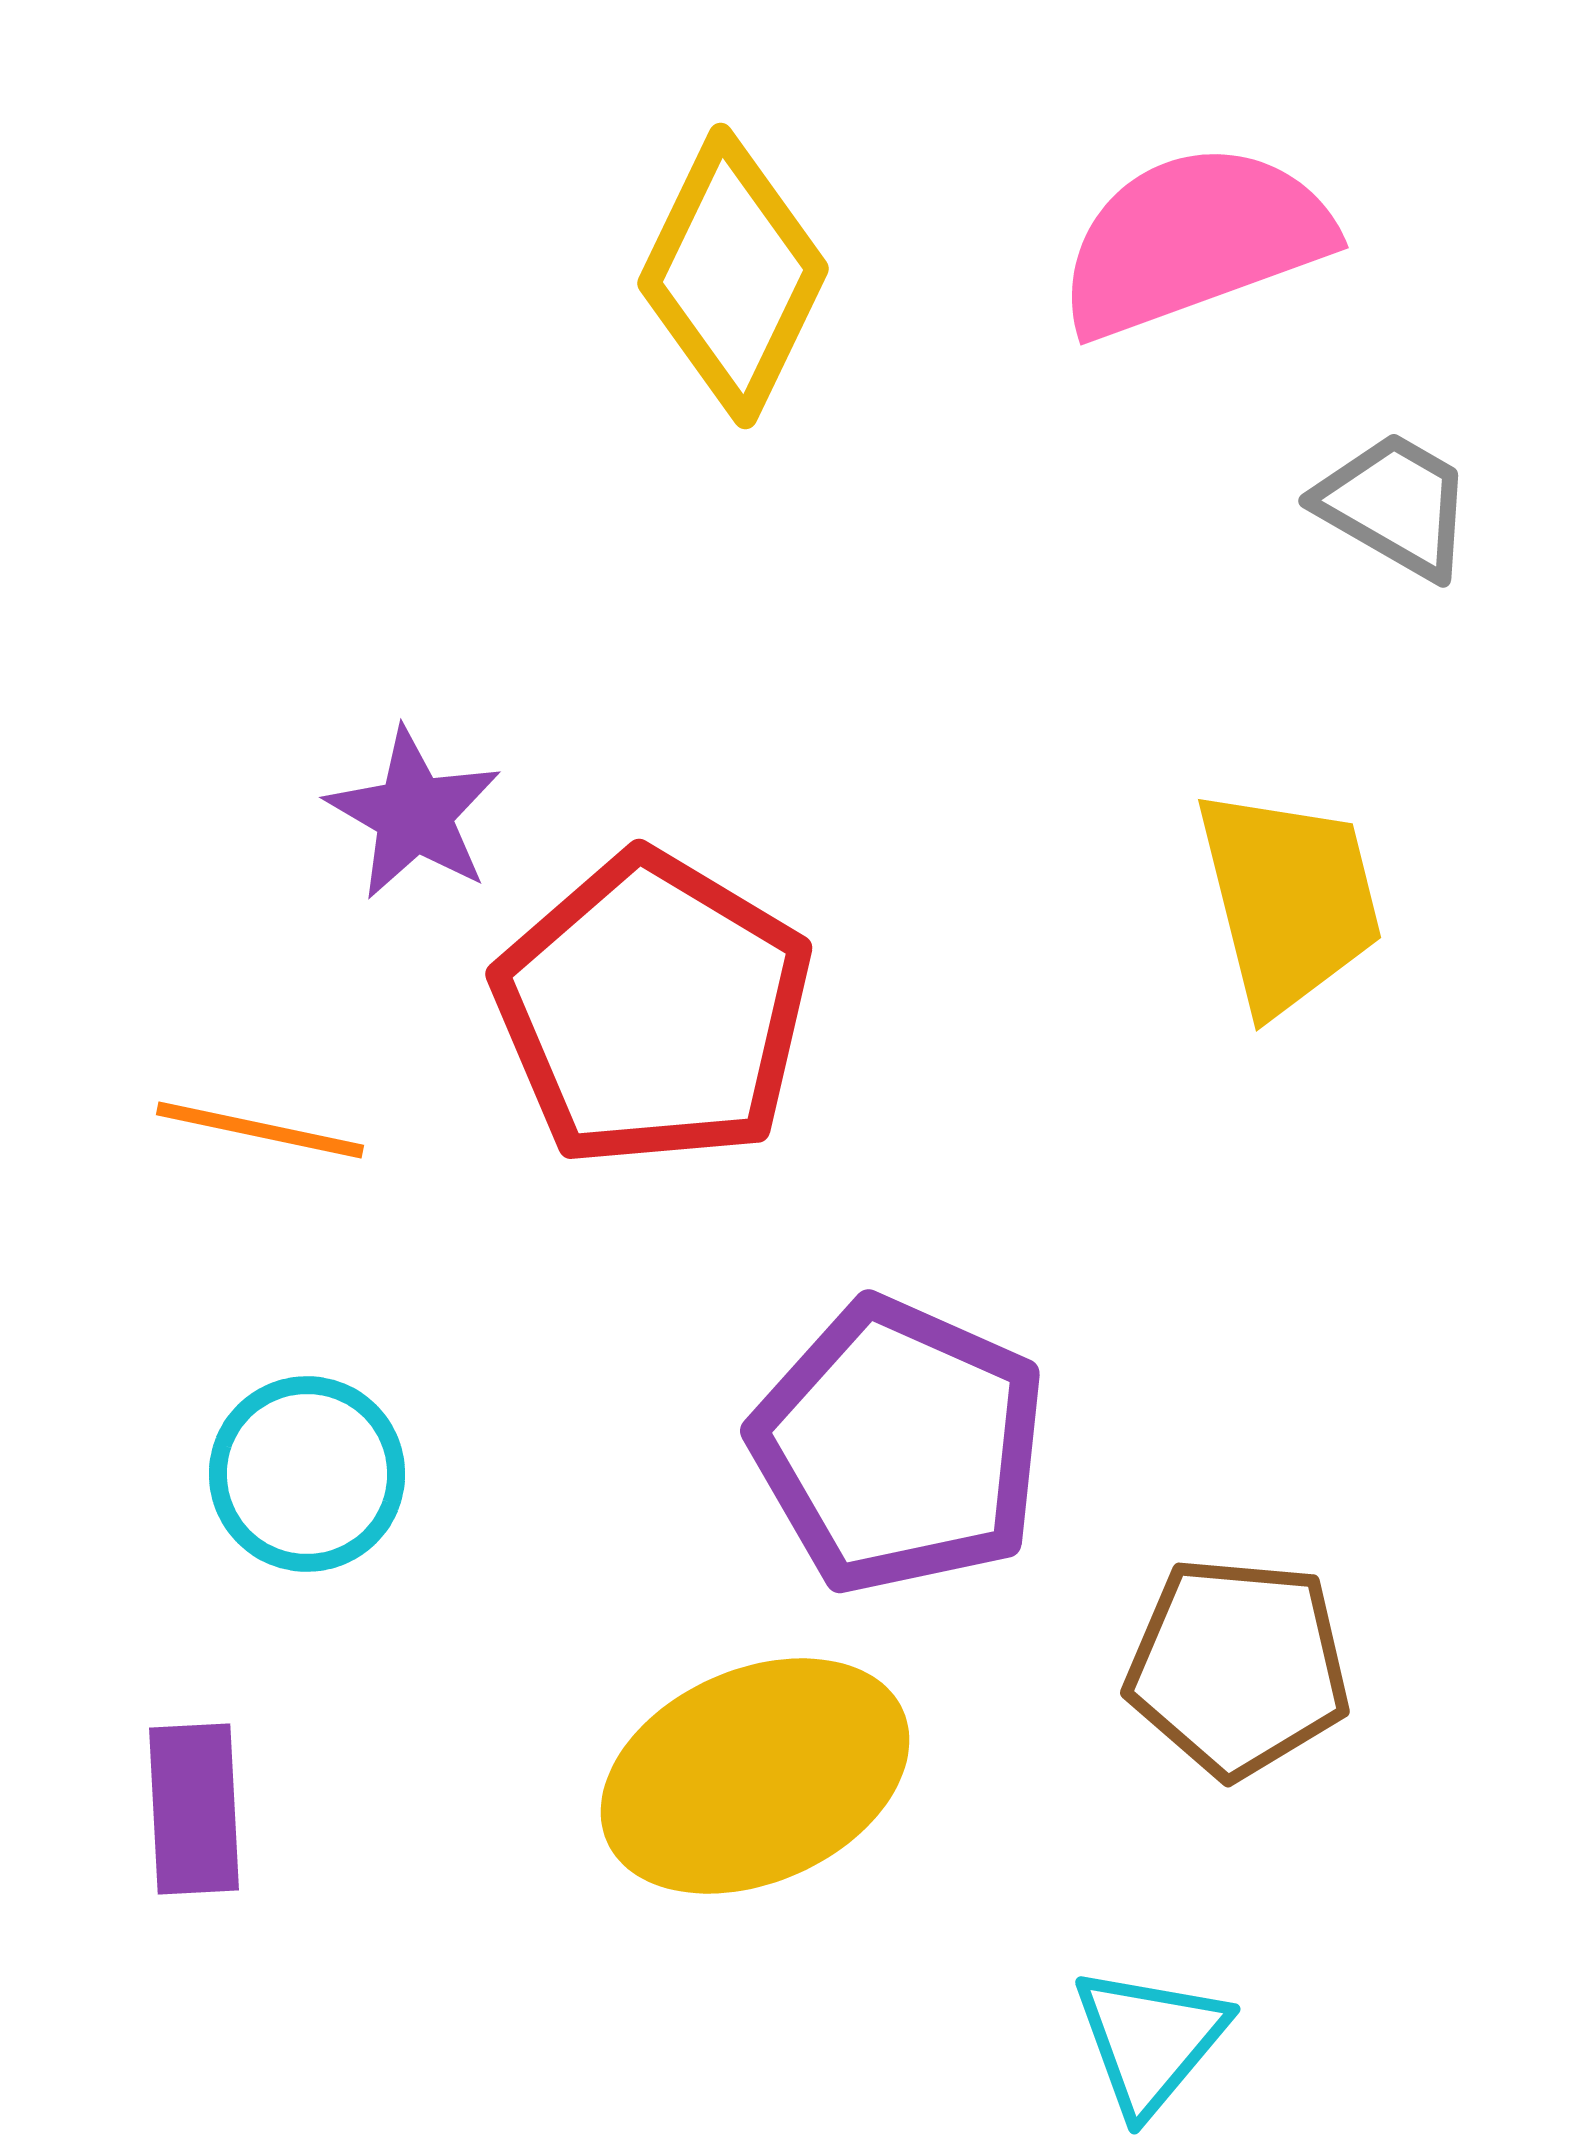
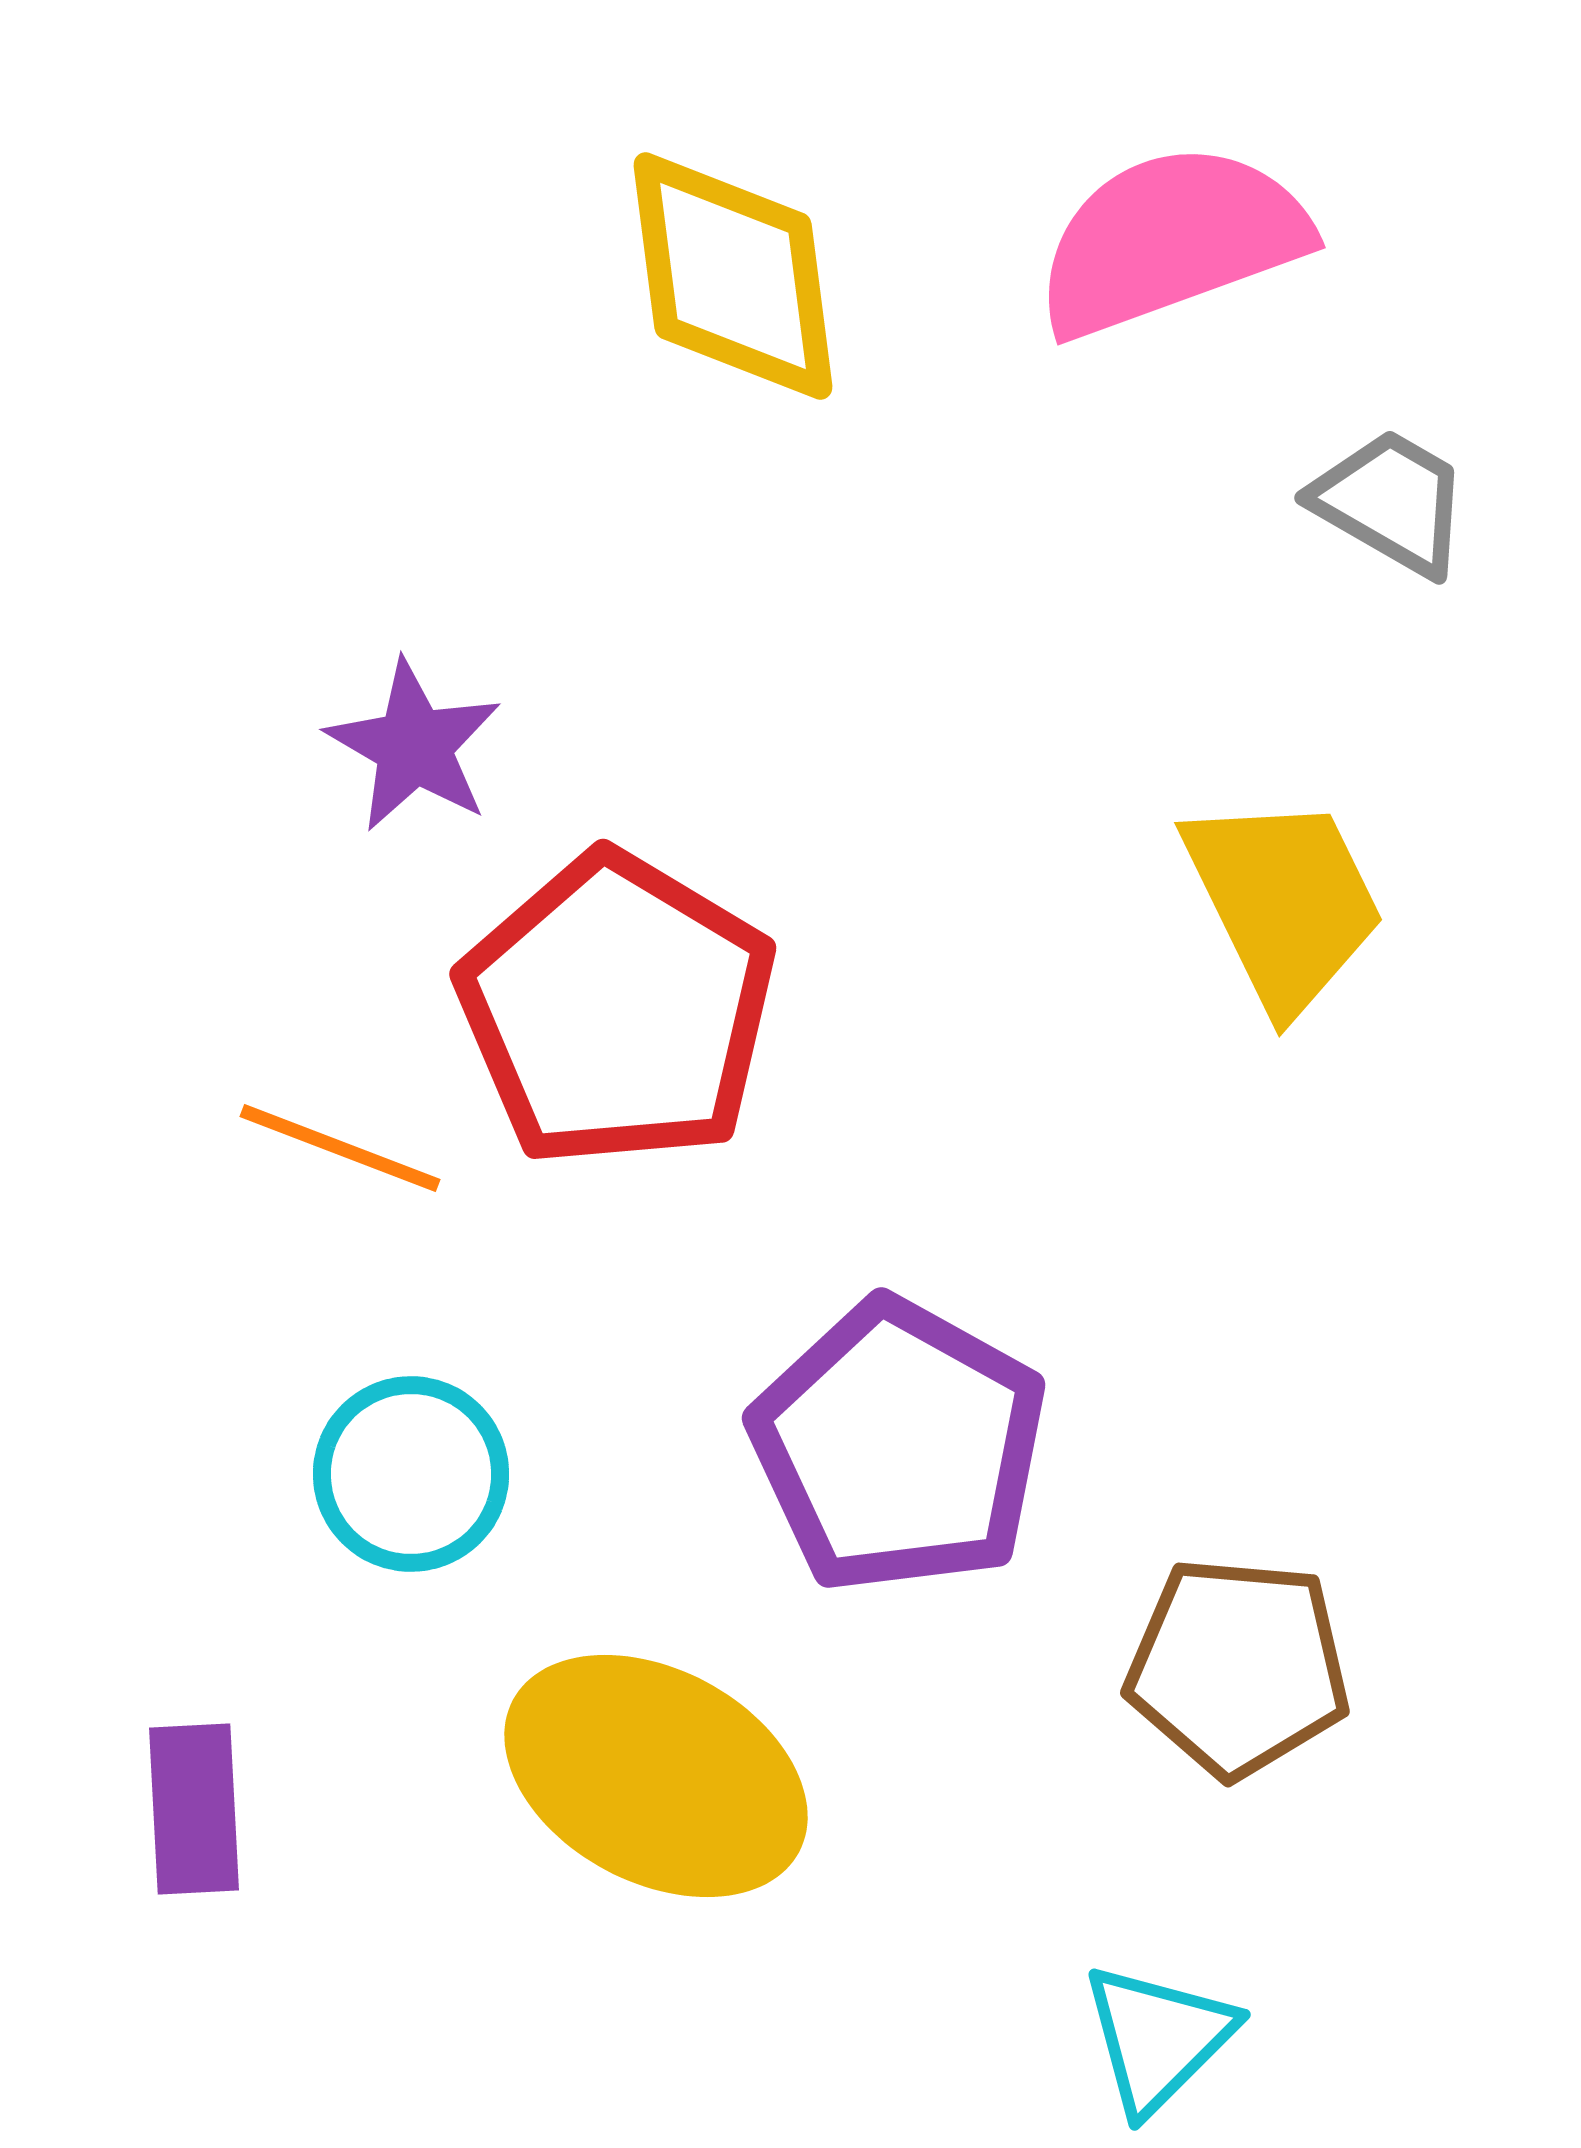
pink semicircle: moved 23 px left
yellow diamond: rotated 33 degrees counterclockwise
gray trapezoid: moved 4 px left, 3 px up
purple star: moved 68 px up
yellow trapezoid: moved 5 px left, 2 px down; rotated 12 degrees counterclockwise
red pentagon: moved 36 px left
orange line: moved 80 px right, 18 px down; rotated 9 degrees clockwise
purple pentagon: rotated 5 degrees clockwise
cyan circle: moved 104 px right
yellow ellipse: moved 99 px left; rotated 52 degrees clockwise
cyan triangle: moved 8 px right, 2 px up; rotated 5 degrees clockwise
